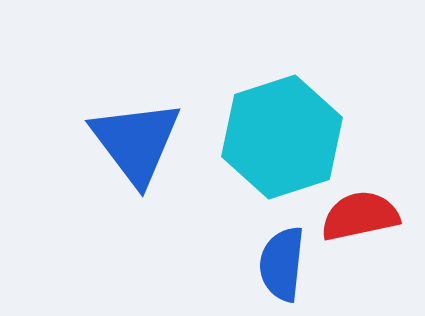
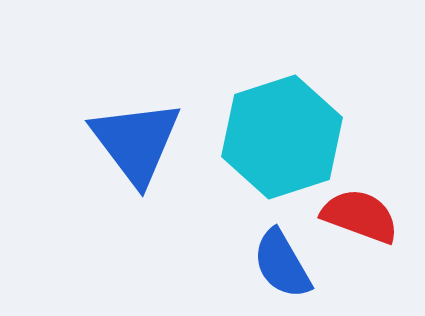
red semicircle: rotated 32 degrees clockwise
blue semicircle: rotated 36 degrees counterclockwise
